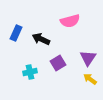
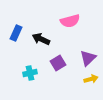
purple triangle: rotated 12 degrees clockwise
cyan cross: moved 1 px down
yellow arrow: moved 1 px right; rotated 128 degrees clockwise
